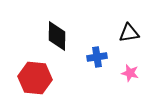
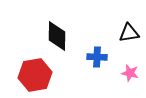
blue cross: rotated 12 degrees clockwise
red hexagon: moved 3 px up; rotated 16 degrees counterclockwise
